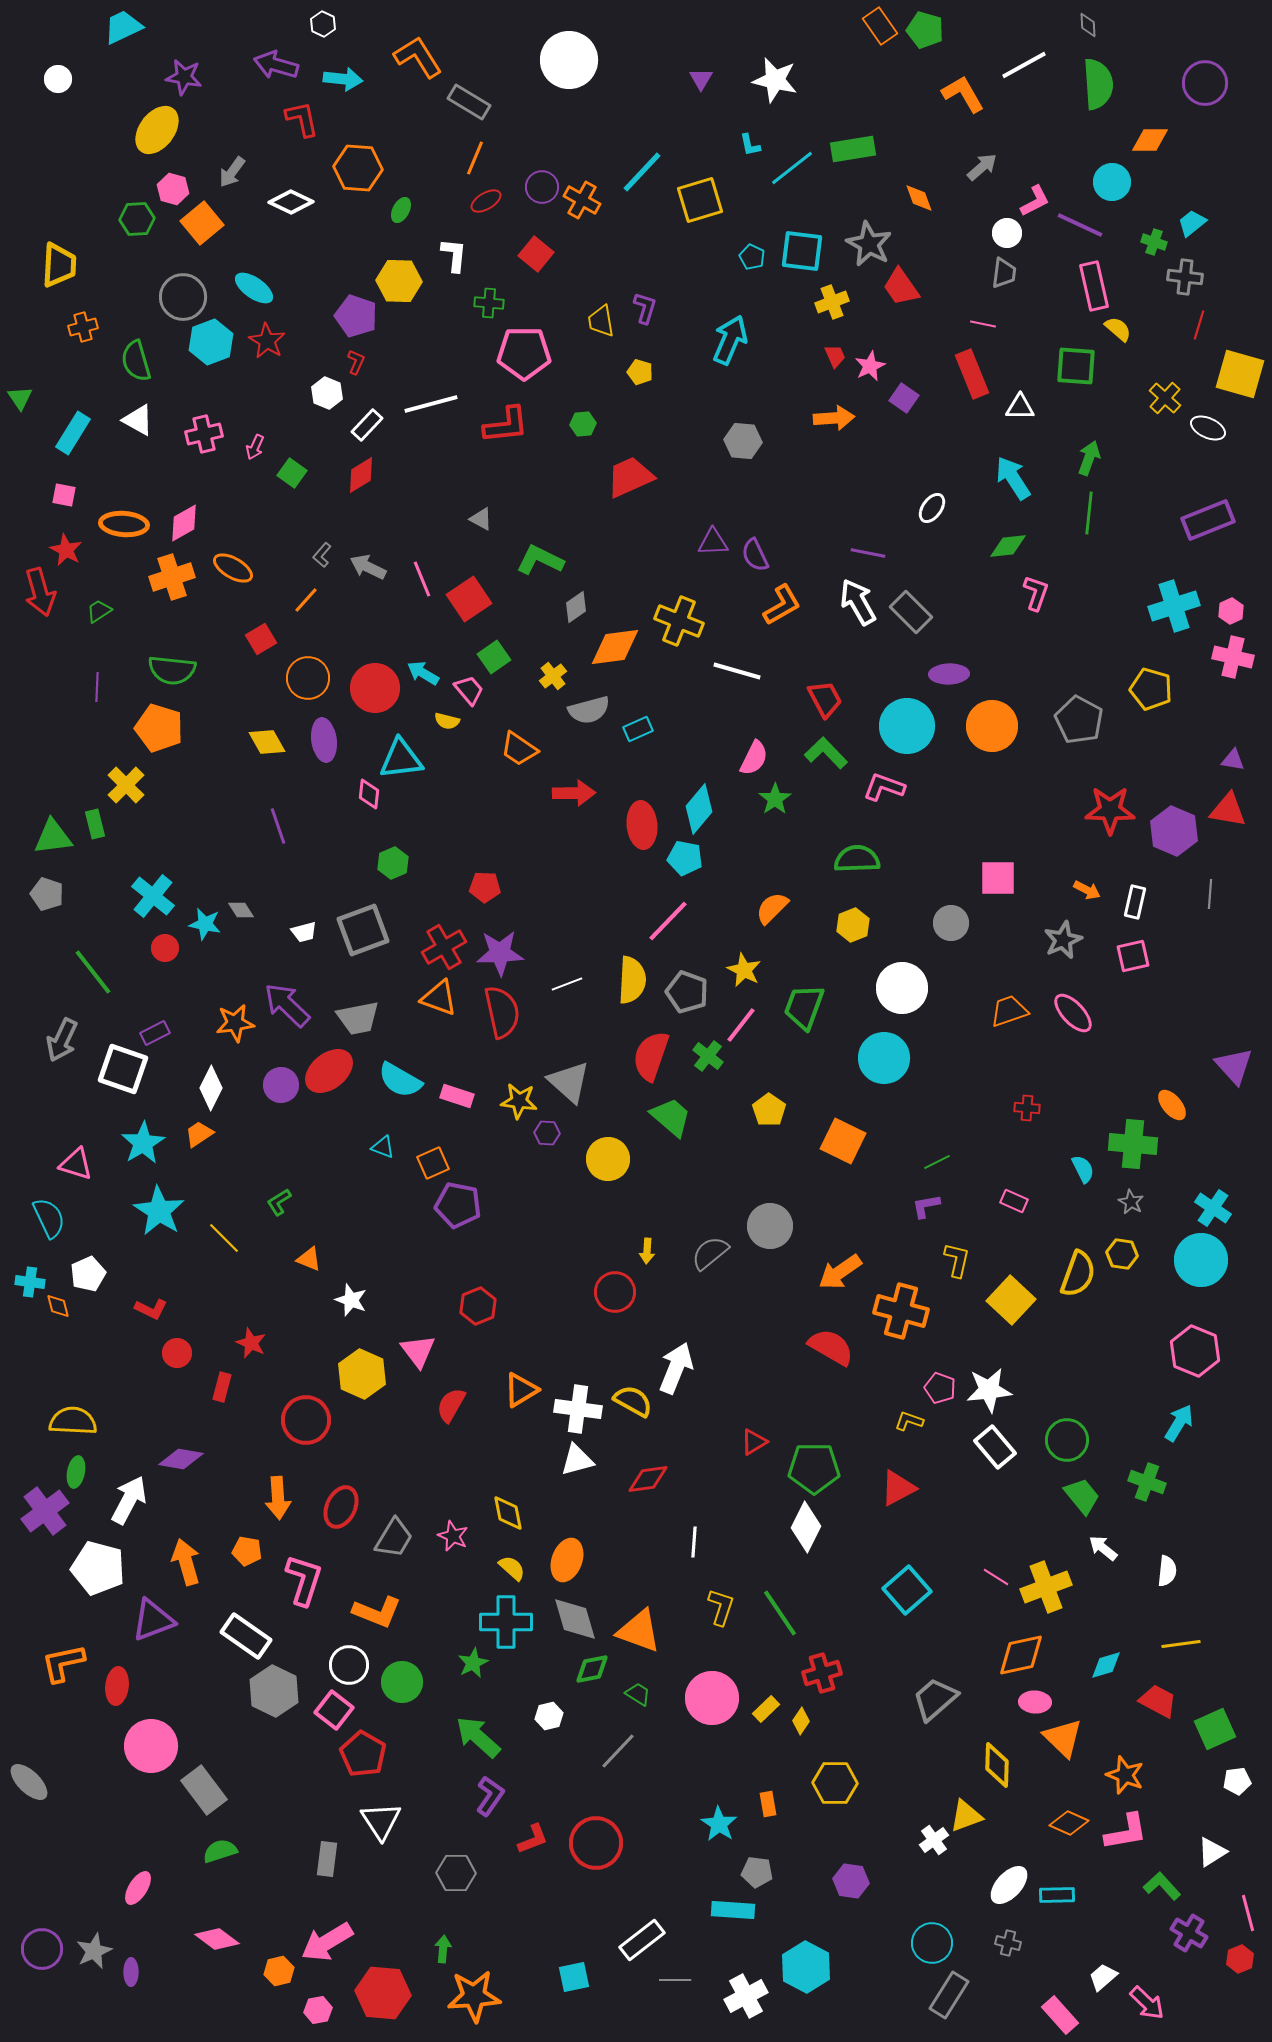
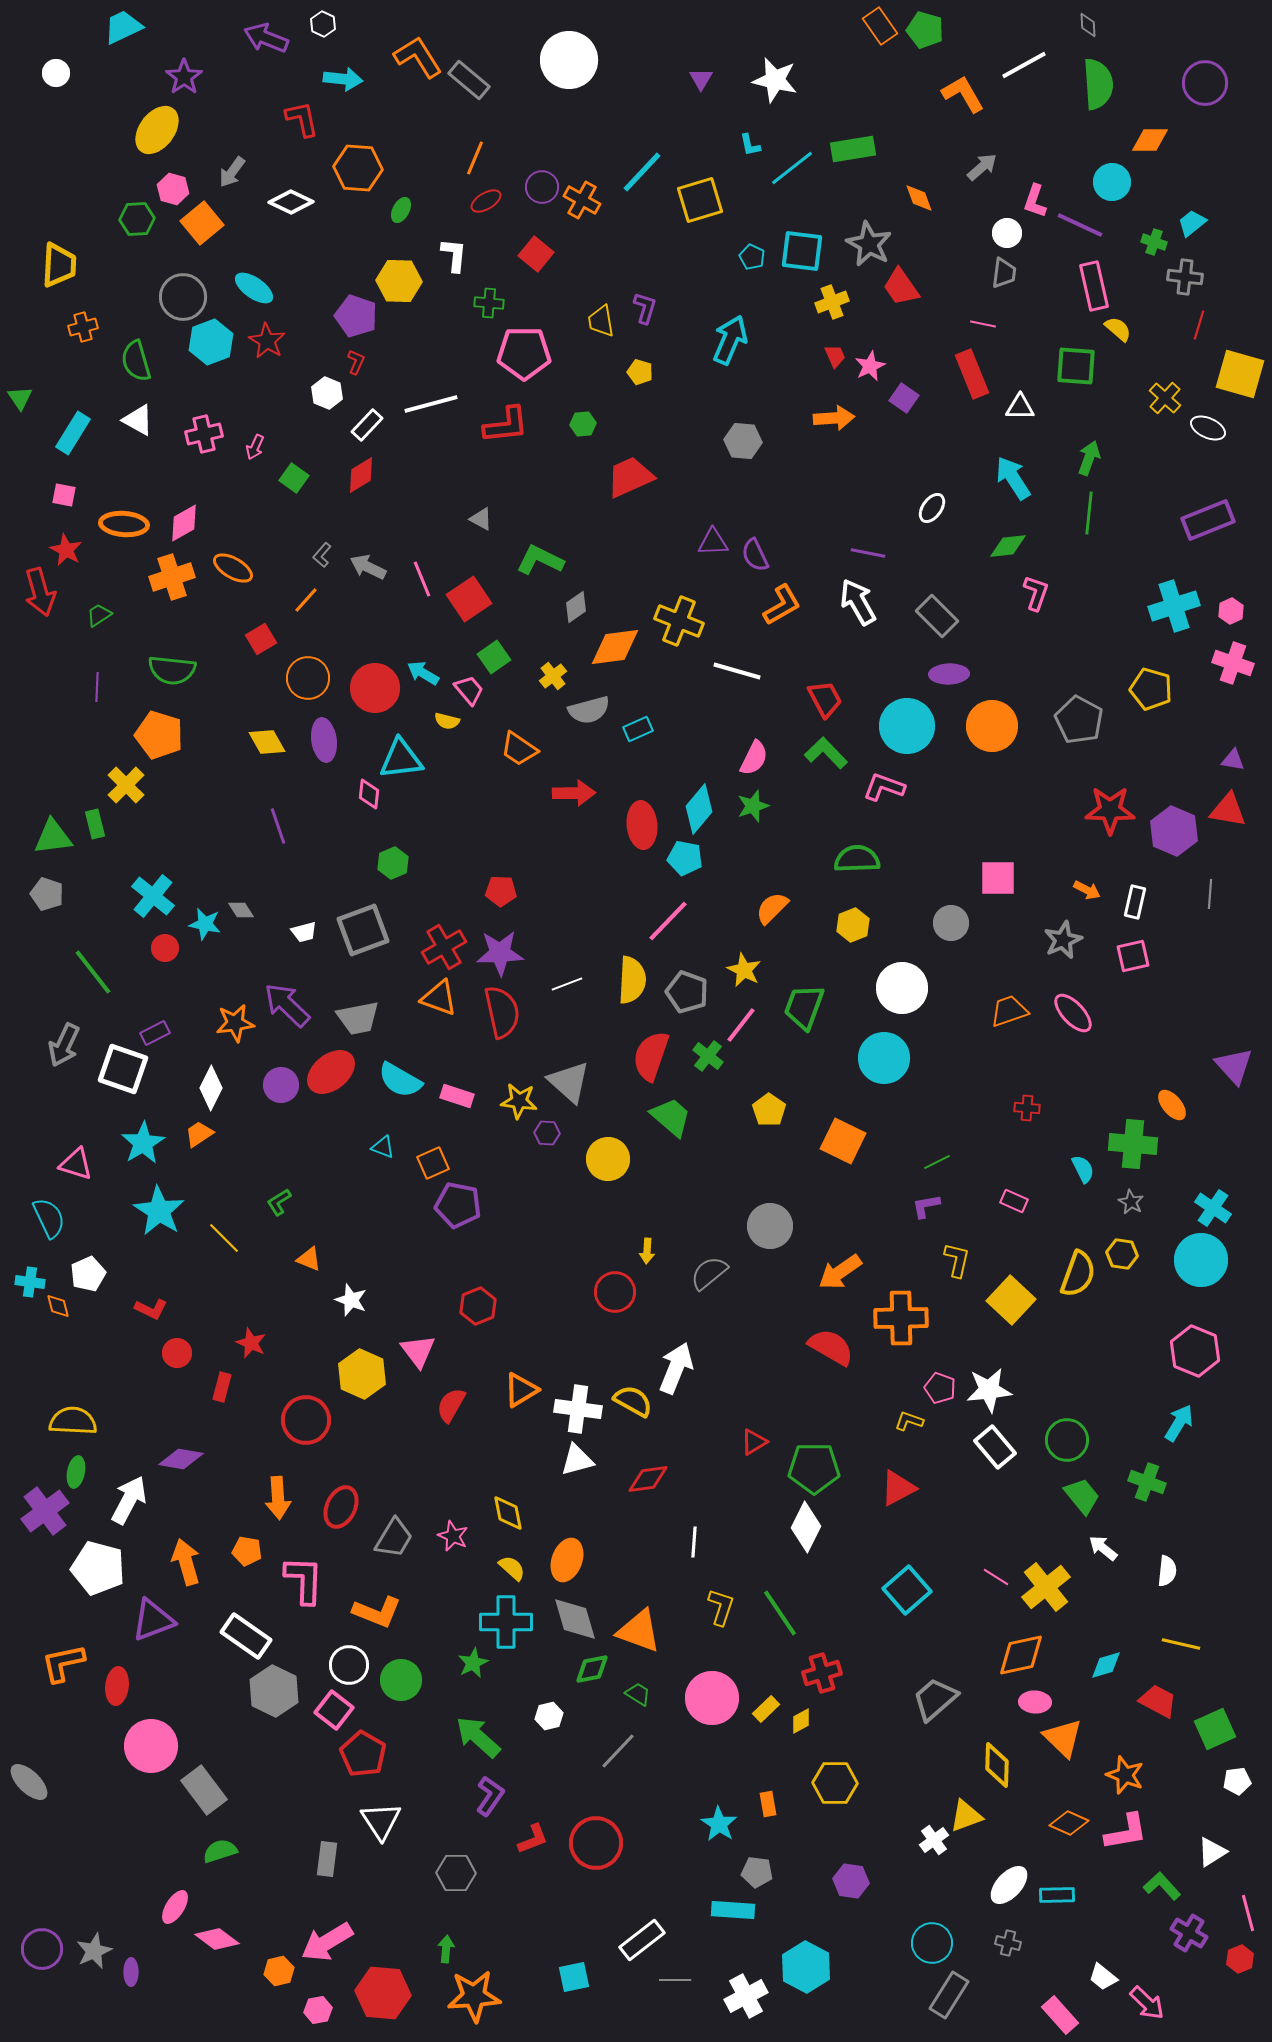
purple arrow at (276, 65): moved 10 px left, 27 px up; rotated 6 degrees clockwise
purple star at (184, 77): rotated 27 degrees clockwise
white circle at (58, 79): moved 2 px left, 6 px up
gray rectangle at (469, 102): moved 22 px up; rotated 9 degrees clockwise
pink L-shape at (1035, 201): rotated 136 degrees clockwise
green square at (292, 473): moved 2 px right, 5 px down
green trapezoid at (99, 611): moved 4 px down
gray rectangle at (911, 612): moved 26 px right, 4 px down
pink cross at (1233, 657): moved 6 px down; rotated 6 degrees clockwise
orange pentagon at (159, 728): moved 7 px down
green star at (775, 799): moved 22 px left, 7 px down; rotated 16 degrees clockwise
red pentagon at (485, 887): moved 16 px right, 4 px down
gray arrow at (62, 1040): moved 2 px right, 5 px down
red ellipse at (329, 1071): moved 2 px right, 1 px down
gray semicircle at (710, 1253): moved 1 px left, 20 px down
orange cross at (901, 1311): moved 7 px down; rotated 16 degrees counterclockwise
pink L-shape at (304, 1580): rotated 16 degrees counterclockwise
yellow cross at (1046, 1587): rotated 18 degrees counterclockwise
yellow line at (1181, 1644): rotated 21 degrees clockwise
green circle at (402, 1682): moved 1 px left, 2 px up
yellow diamond at (801, 1721): rotated 28 degrees clockwise
pink ellipse at (138, 1888): moved 37 px right, 19 px down
green arrow at (443, 1949): moved 3 px right
white trapezoid at (1103, 1977): rotated 100 degrees counterclockwise
